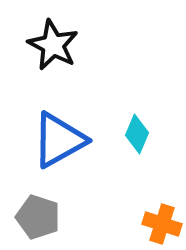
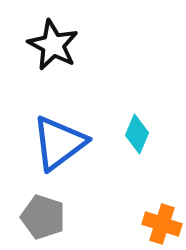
blue triangle: moved 3 px down; rotated 8 degrees counterclockwise
gray pentagon: moved 5 px right
